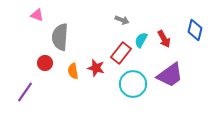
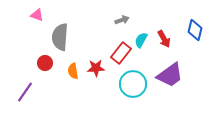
gray arrow: rotated 40 degrees counterclockwise
red star: rotated 18 degrees counterclockwise
